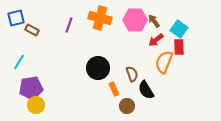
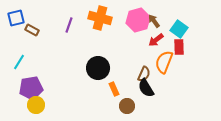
pink hexagon: moved 3 px right; rotated 15 degrees counterclockwise
brown semicircle: moved 12 px right; rotated 42 degrees clockwise
black semicircle: moved 2 px up
